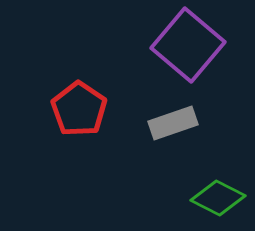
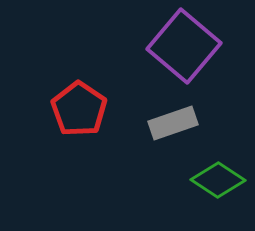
purple square: moved 4 px left, 1 px down
green diamond: moved 18 px up; rotated 6 degrees clockwise
